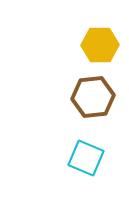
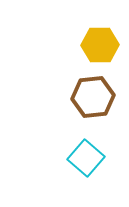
cyan square: rotated 18 degrees clockwise
